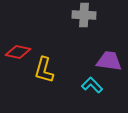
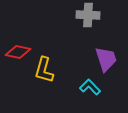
gray cross: moved 4 px right
purple trapezoid: moved 3 px left, 2 px up; rotated 64 degrees clockwise
cyan L-shape: moved 2 px left, 2 px down
